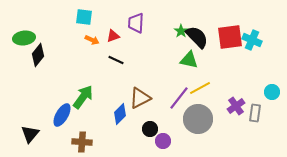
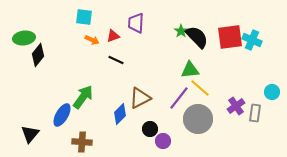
green triangle: moved 1 px right, 10 px down; rotated 18 degrees counterclockwise
yellow line: rotated 70 degrees clockwise
